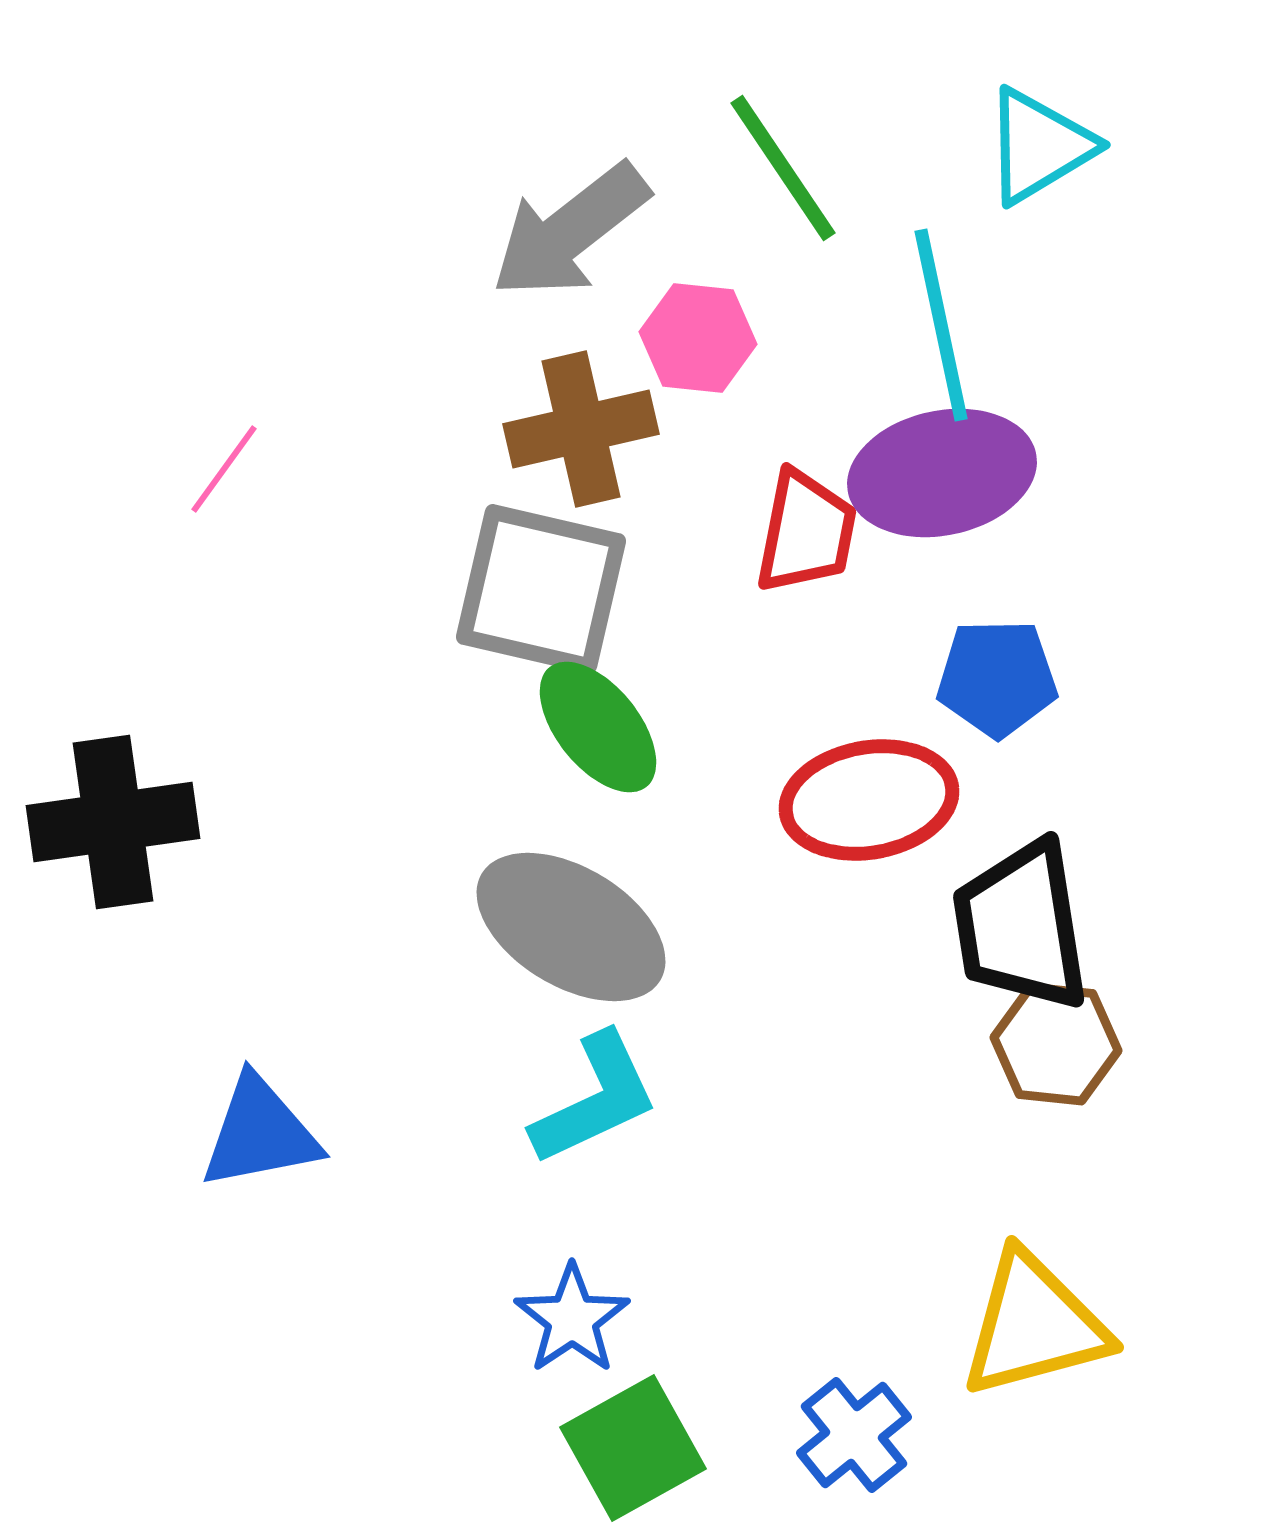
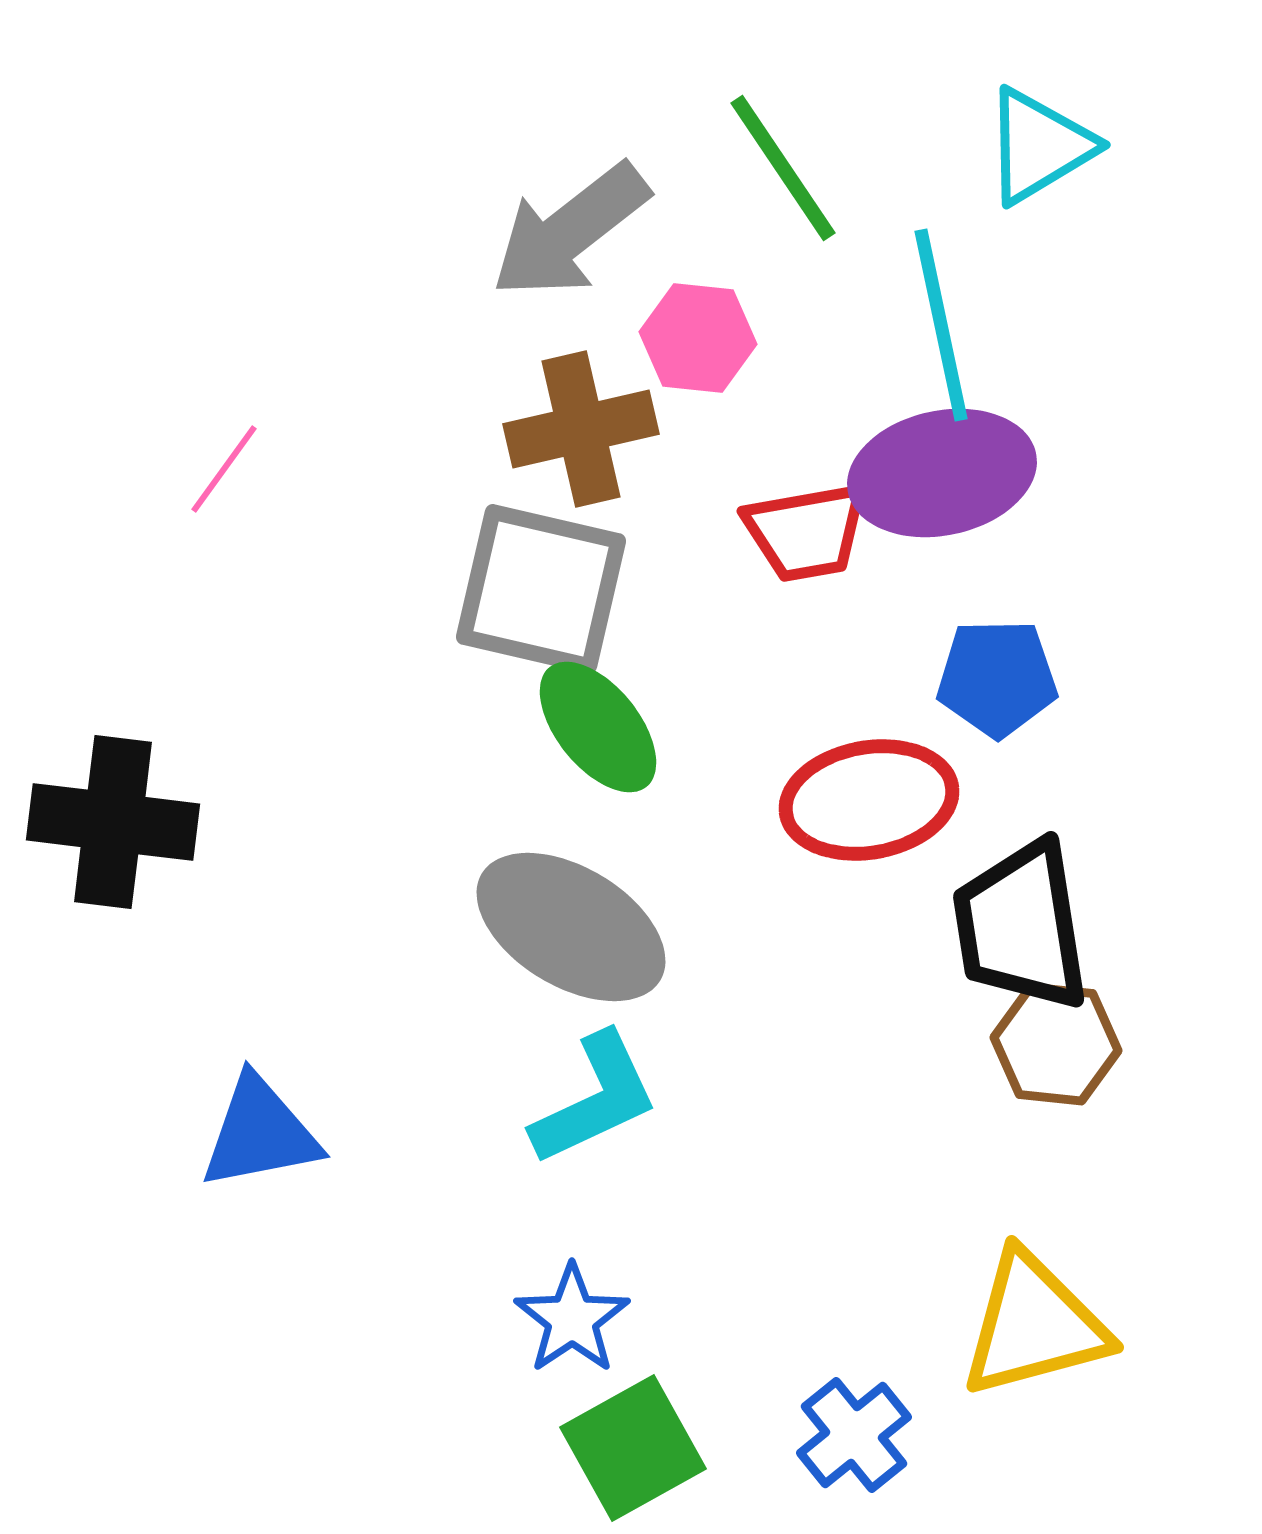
red trapezoid: rotated 69 degrees clockwise
black cross: rotated 15 degrees clockwise
